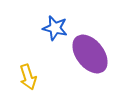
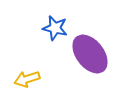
yellow arrow: moved 1 px left, 2 px down; rotated 90 degrees clockwise
